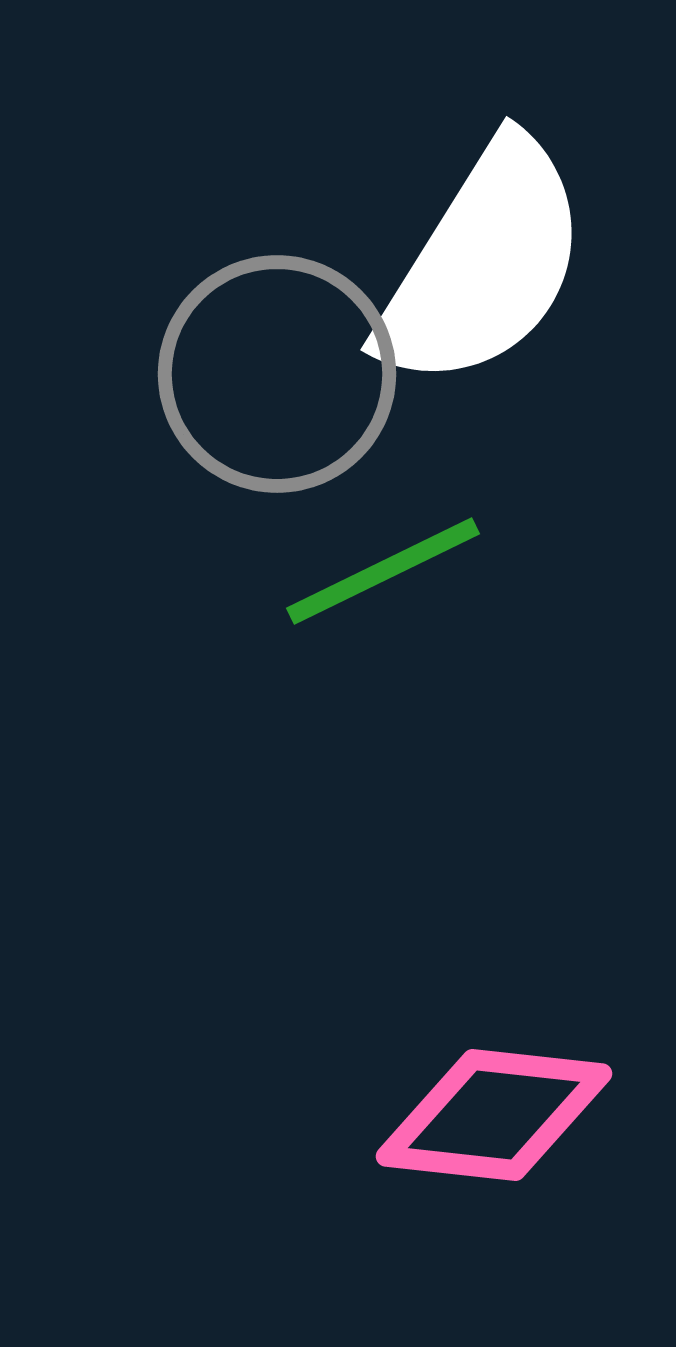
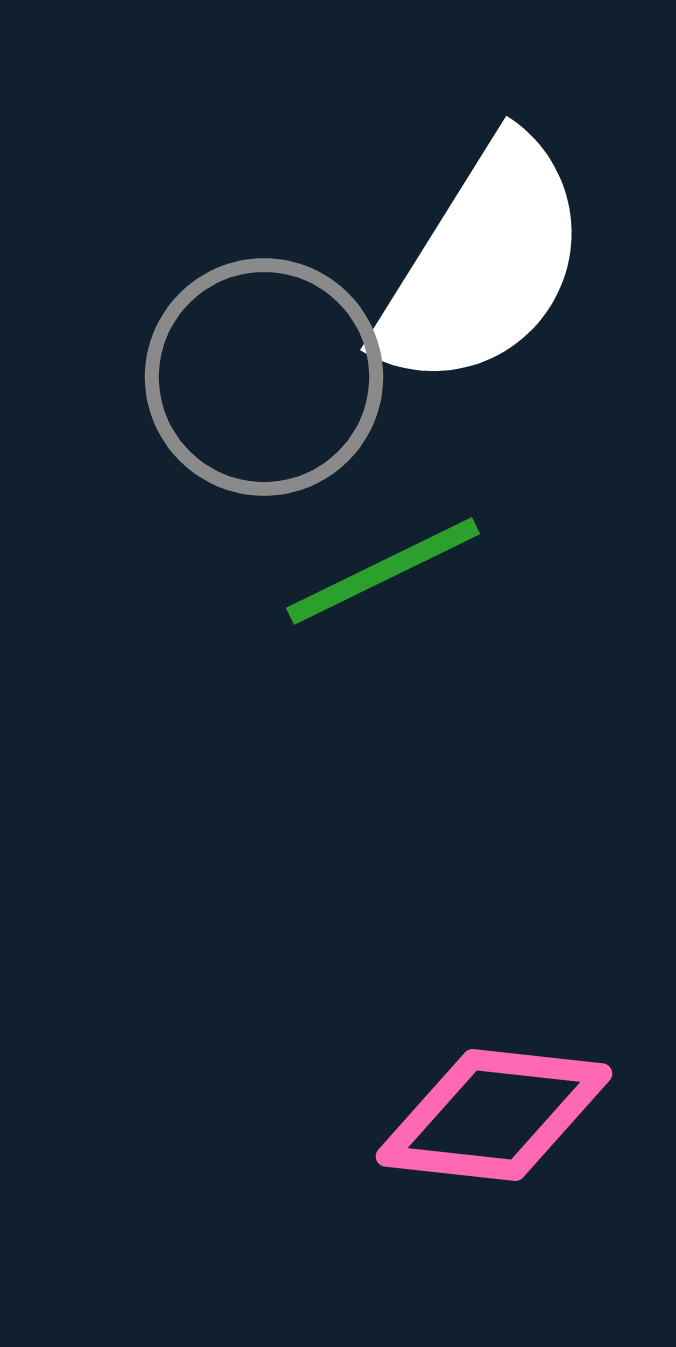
gray circle: moved 13 px left, 3 px down
